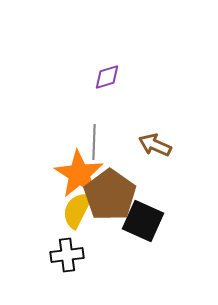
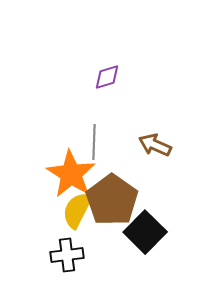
orange star: moved 8 px left
brown pentagon: moved 2 px right, 5 px down
black square: moved 2 px right, 11 px down; rotated 21 degrees clockwise
